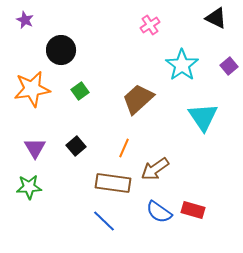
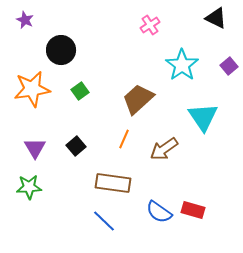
orange line: moved 9 px up
brown arrow: moved 9 px right, 20 px up
